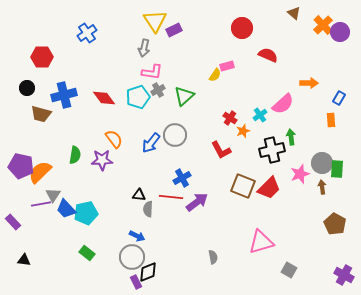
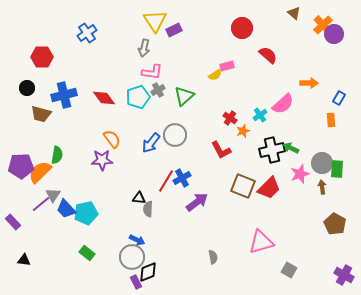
purple circle at (340, 32): moved 6 px left, 2 px down
red semicircle at (268, 55): rotated 18 degrees clockwise
yellow semicircle at (215, 75): rotated 24 degrees clockwise
green arrow at (291, 137): moved 11 px down; rotated 56 degrees counterclockwise
orange semicircle at (114, 139): moved 2 px left
green semicircle at (75, 155): moved 18 px left
purple pentagon at (21, 166): rotated 15 degrees counterclockwise
black triangle at (139, 195): moved 3 px down
red line at (171, 197): moved 5 px left, 16 px up; rotated 65 degrees counterclockwise
purple line at (41, 204): rotated 30 degrees counterclockwise
blue arrow at (137, 236): moved 4 px down
